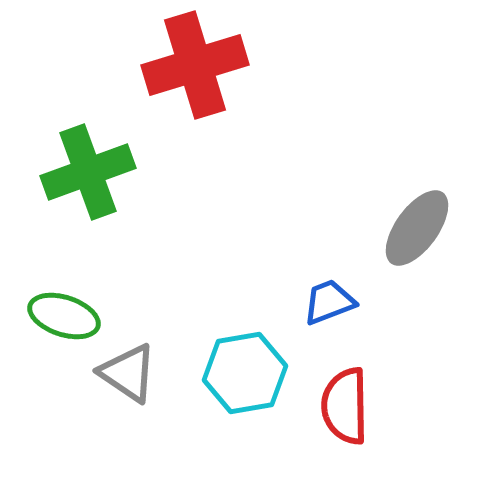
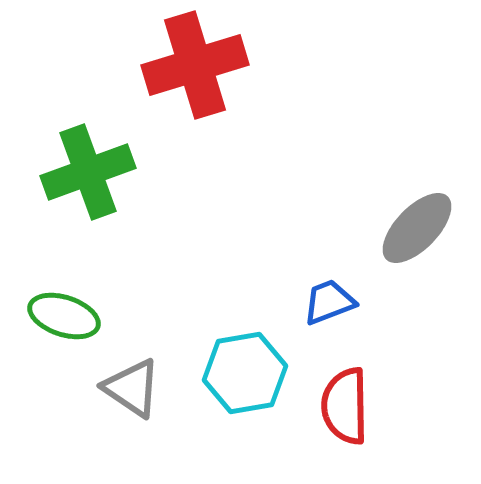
gray ellipse: rotated 8 degrees clockwise
gray triangle: moved 4 px right, 15 px down
